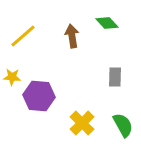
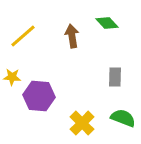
green semicircle: moved 7 px up; rotated 40 degrees counterclockwise
